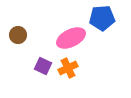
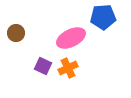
blue pentagon: moved 1 px right, 1 px up
brown circle: moved 2 px left, 2 px up
